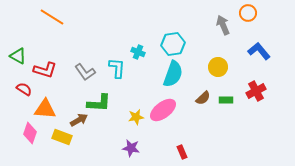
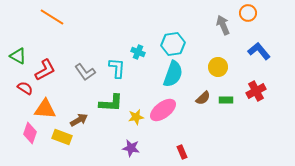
red L-shape: rotated 45 degrees counterclockwise
red semicircle: moved 1 px right, 1 px up
green L-shape: moved 12 px right
